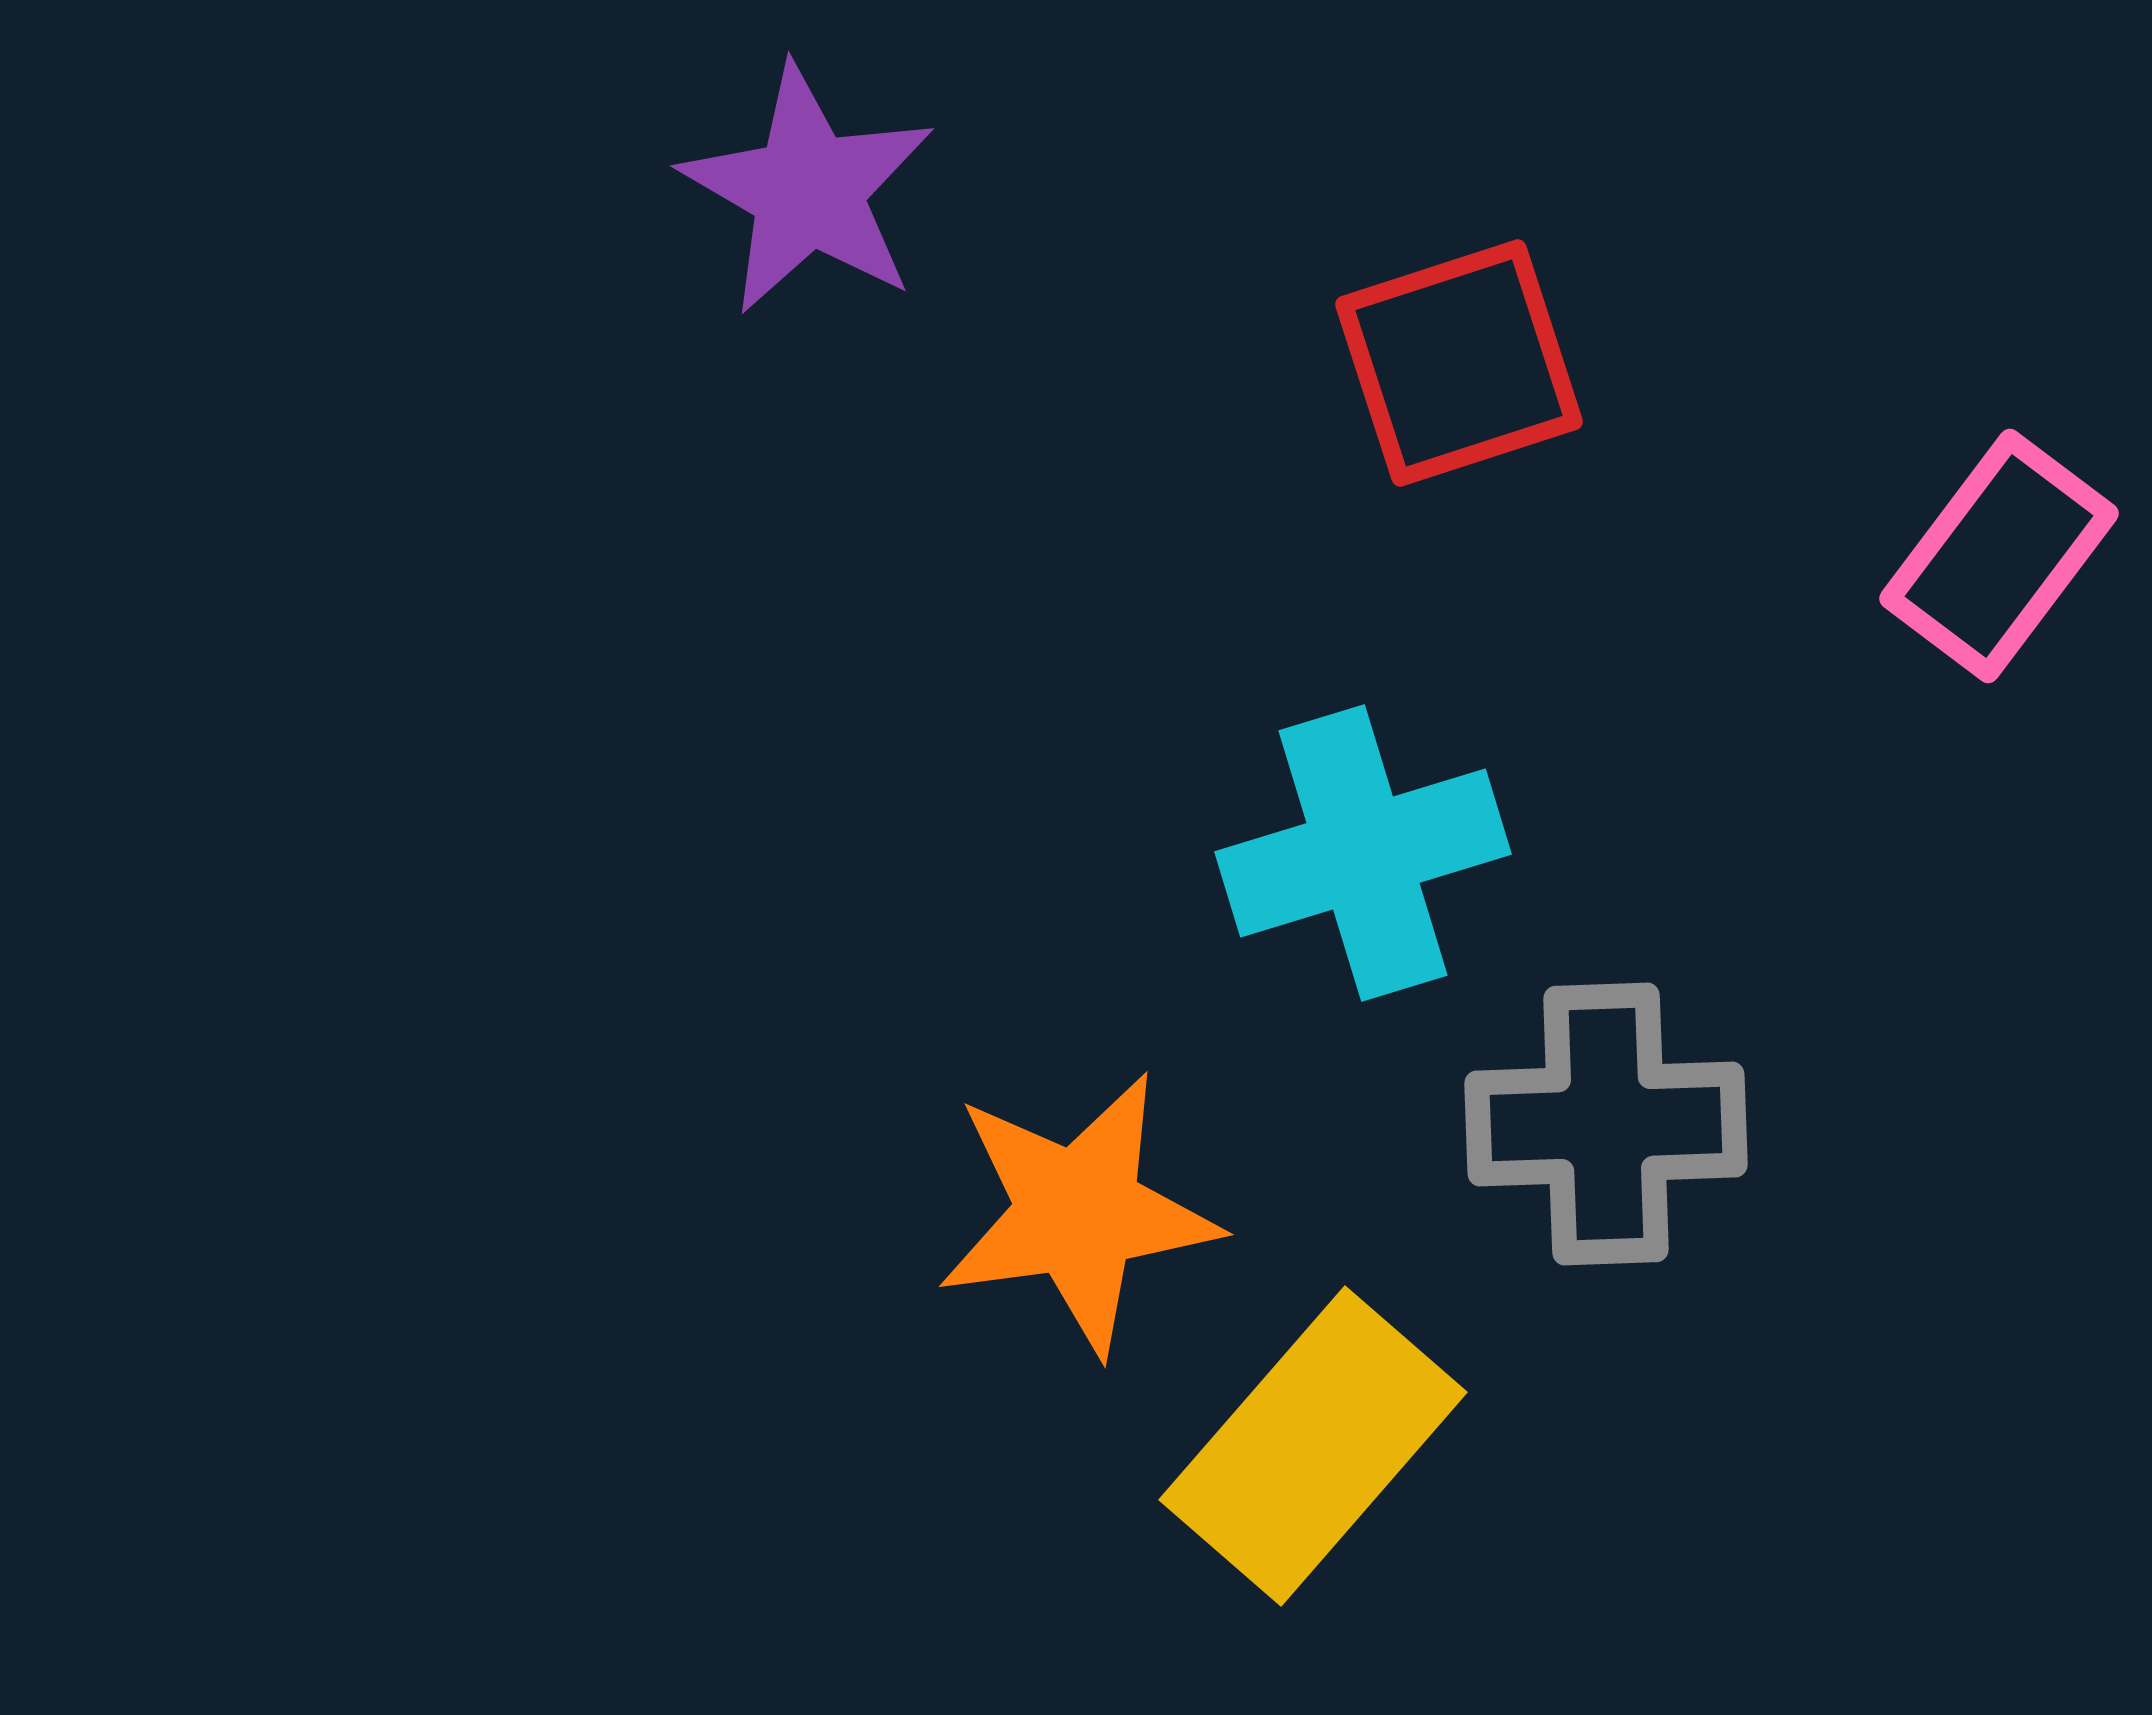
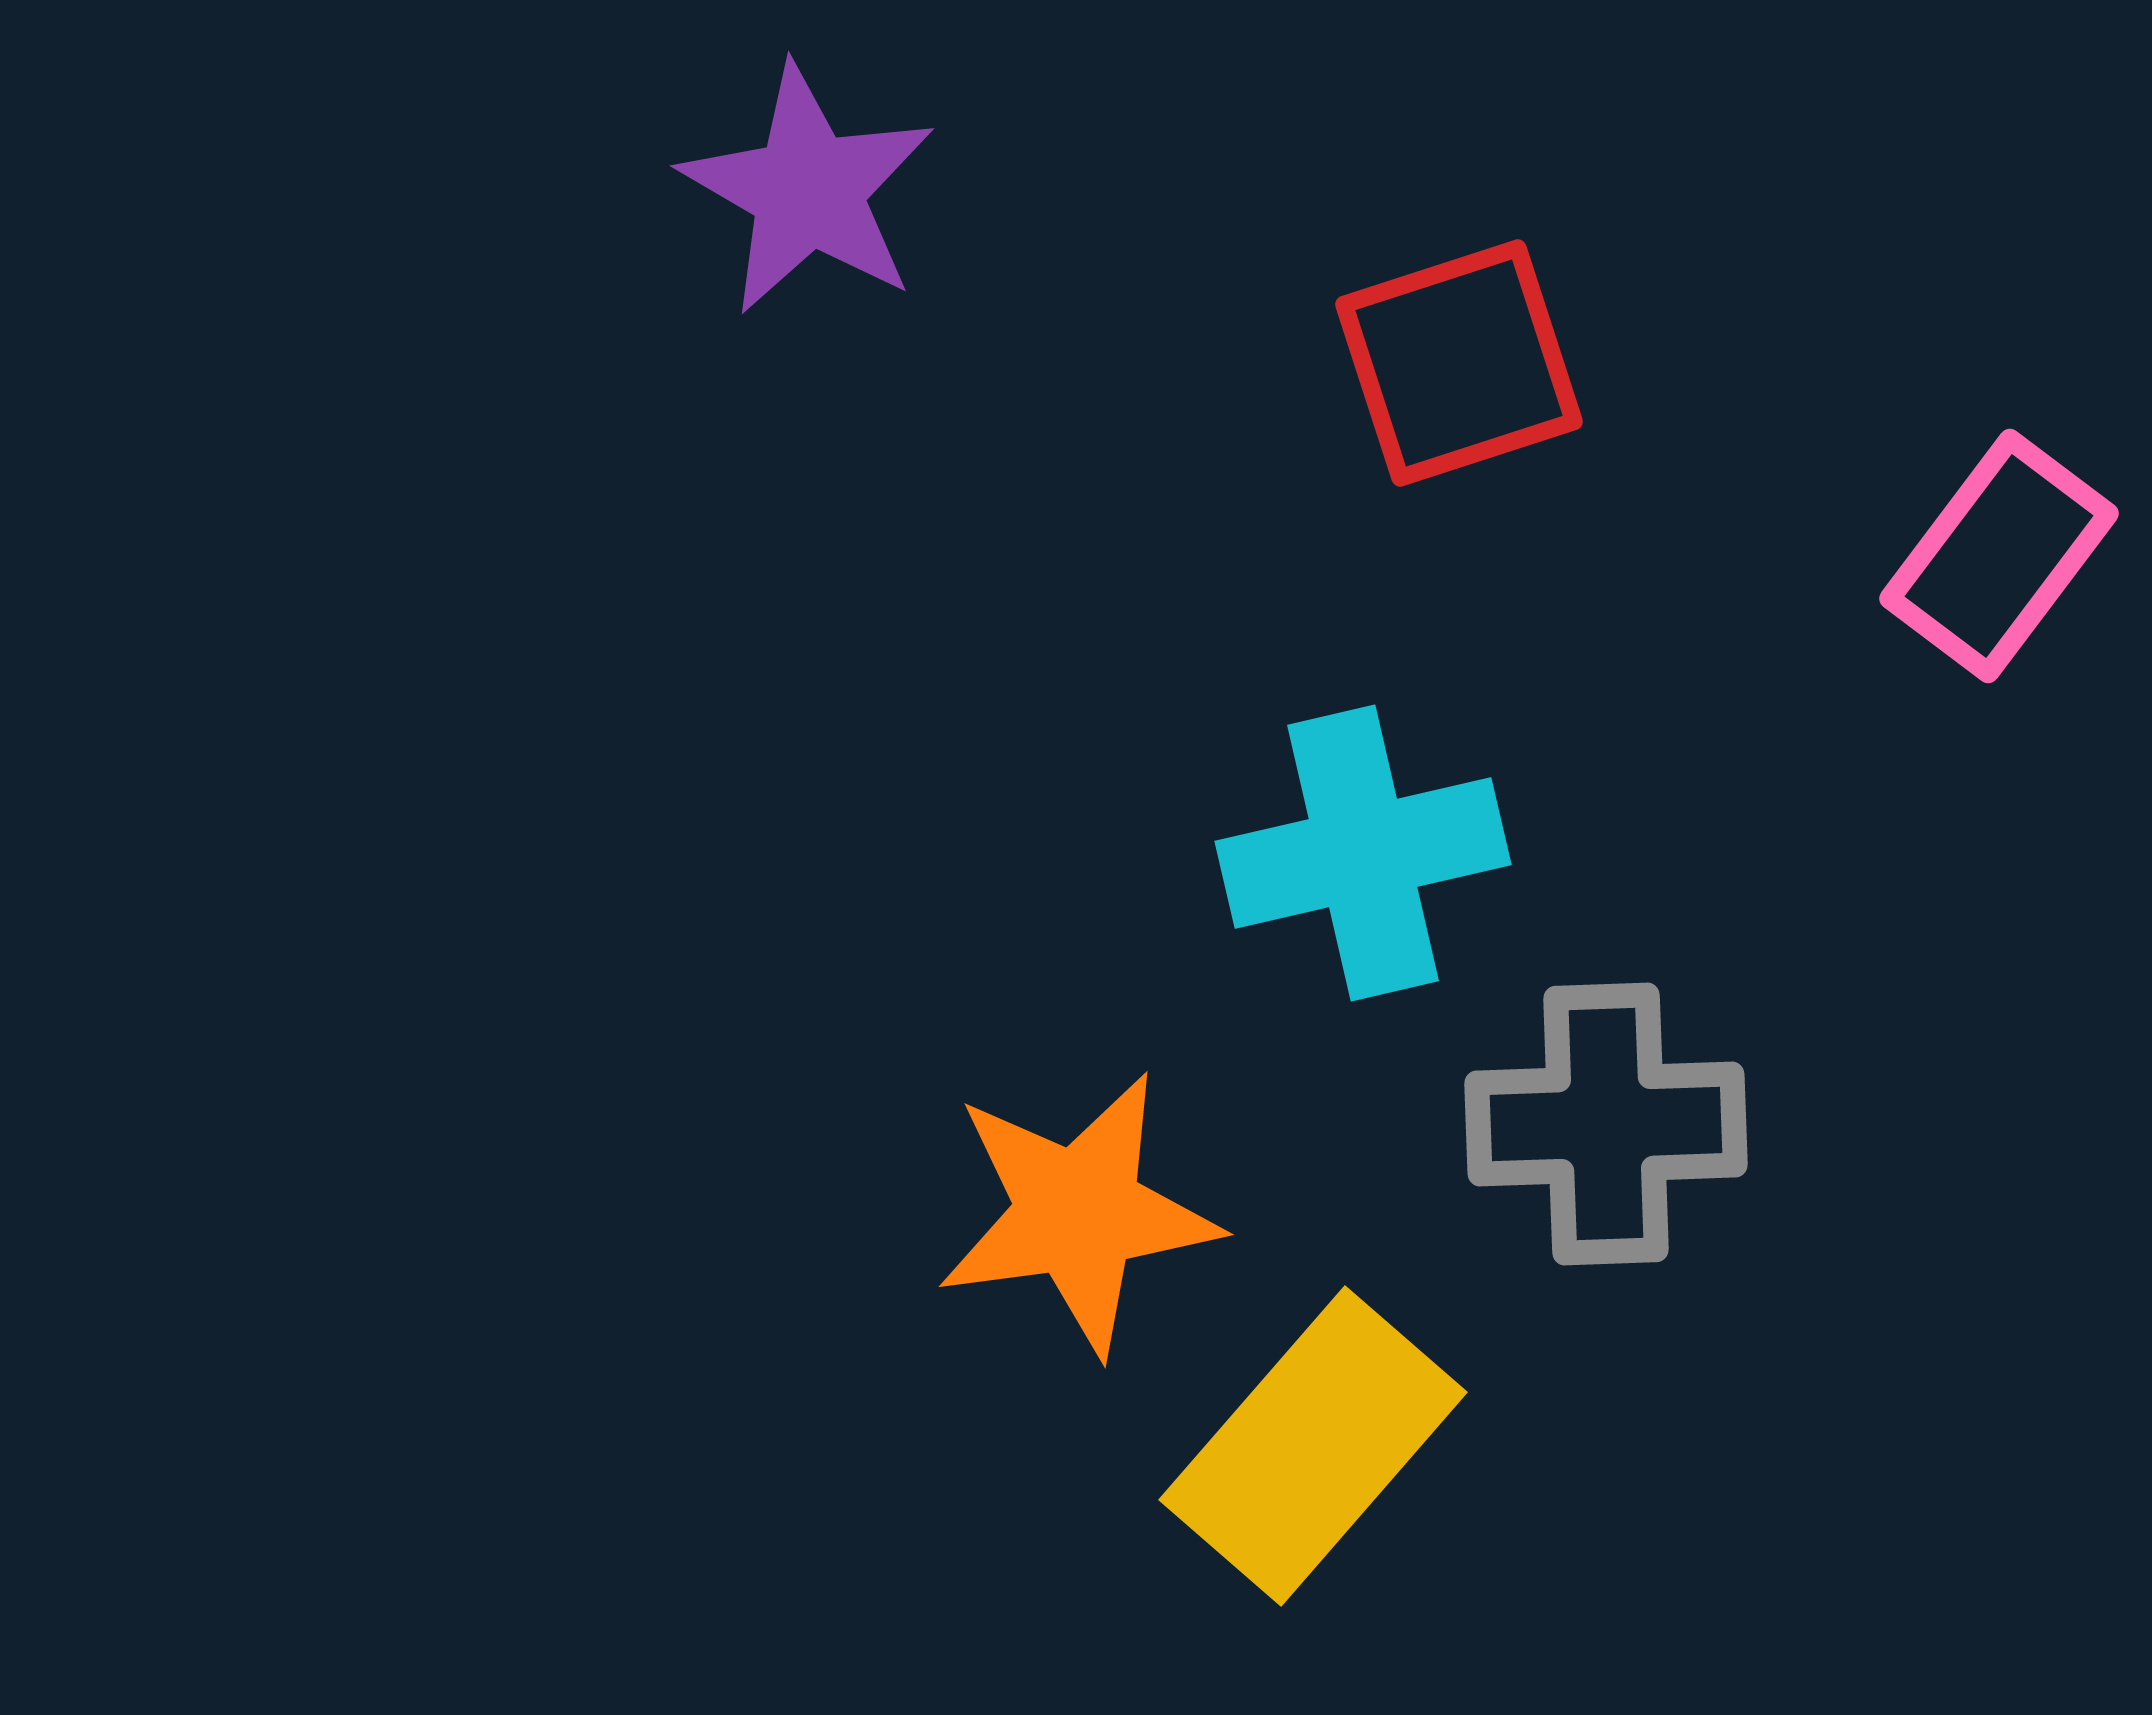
cyan cross: rotated 4 degrees clockwise
